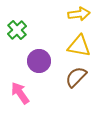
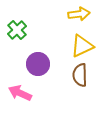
yellow triangle: moved 3 px right; rotated 35 degrees counterclockwise
purple circle: moved 1 px left, 3 px down
brown semicircle: moved 4 px right, 2 px up; rotated 45 degrees counterclockwise
pink arrow: rotated 30 degrees counterclockwise
